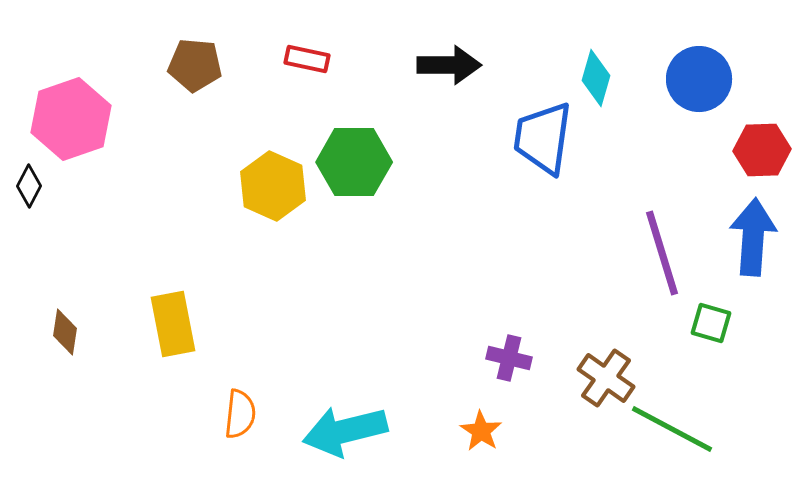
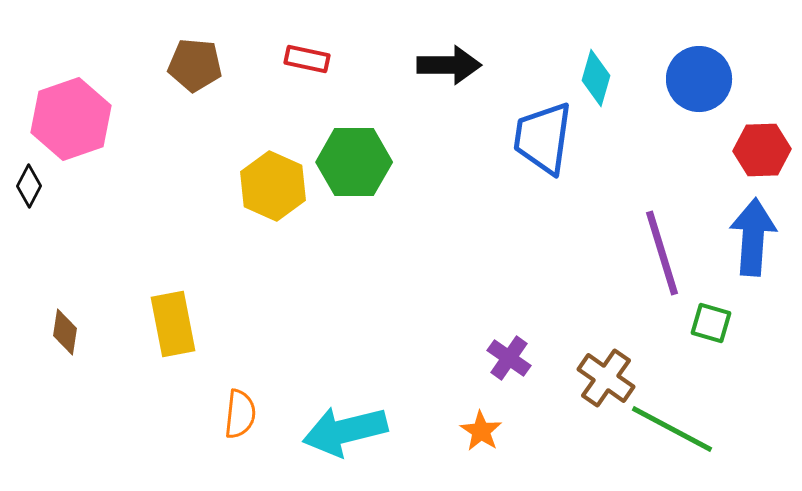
purple cross: rotated 21 degrees clockwise
